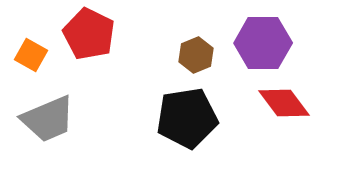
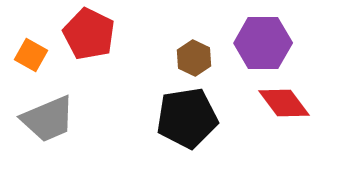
brown hexagon: moved 2 px left, 3 px down; rotated 12 degrees counterclockwise
